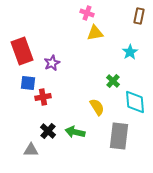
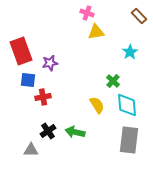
brown rectangle: rotated 56 degrees counterclockwise
yellow triangle: moved 1 px right, 1 px up
red rectangle: moved 1 px left
purple star: moved 2 px left; rotated 14 degrees clockwise
blue square: moved 3 px up
cyan diamond: moved 8 px left, 3 px down
yellow semicircle: moved 2 px up
black cross: rotated 14 degrees clockwise
gray rectangle: moved 10 px right, 4 px down
